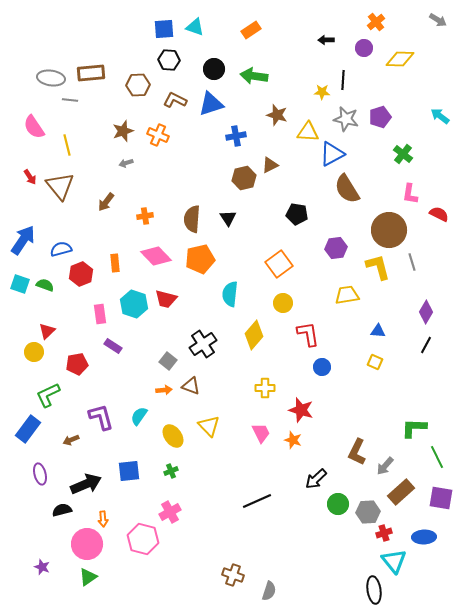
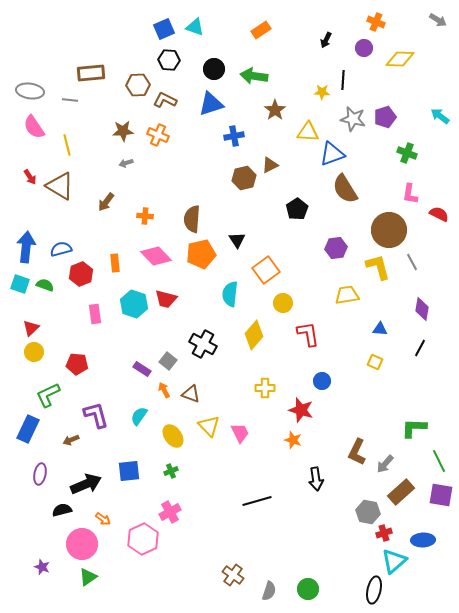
orange cross at (376, 22): rotated 30 degrees counterclockwise
blue square at (164, 29): rotated 20 degrees counterclockwise
orange rectangle at (251, 30): moved 10 px right
black arrow at (326, 40): rotated 63 degrees counterclockwise
gray ellipse at (51, 78): moved 21 px left, 13 px down
brown L-shape at (175, 100): moved 10 px left
brown star at (277, 115): moved 2 px left, 5 px up; rotated 20 degrees clockwise
purple pentagon at (380, 117): moved 5 px right
gray star at (346, 119): moved 7 px right
brown star at (123, 131): rotated 15 degrees clockwise
blue cross at (236, 136): moved 2 px left
blue triangle at (332, 154): rotated 8 degrees clockwise
green cross at (403, 154): moved 4 px right, 1 px up; rotated 18 degrees counterclockwise
brown triangle at (60, 186): rotated 20 degrees counterclockwise
brown semicircle at (347, 189): moved 2 px left
black pentagon at (297, 214): moved 5 px up; rotated 30 degrees clockwise
orange cross at (145, 216): rotated 14 degrees clockwise
black triangle at (228, 218): moved 9 px right, 22 px down
blue arrow at (23, 240): moved 3 px right, 7 px down; rotated 28 degrees counterclockwise
orange pentagon at (200, 259): moved 1 px right, 5 px up
gray line at (412, 262): rotated 12 degrees counterclockwise
orange square at (279, 264): moved 13 px left, 6 px down
purple diamond at (426, 312): moved 4 px left, 3 px up; rotated 20 degrees counterclockwise
pink rectangle at (100, 314): moved 5 px left
red triangle at (47, 331): moved 16 px left, 3 px up
blue triangle at (378, 331): moved 2 px right, 2 px up
black cross at (203, 344): rotated 28 degrees counterclockwise
black line at (426, 345): moved 6 px left, 3 px down
purple rectangle at (113, 346): moved 29 px right, 23 px down
red pentagon at (77, 364): rotated 15 degrees clockwise
blue circle at (322, 367): moved 14 px down
brown triangle at (191, 386): moved 8 px down
orange arrow at (164, 390): rotated 112 degrees counterclockwise
purple L-shape at (101, 417): moved 5 px left, 2 px up
blue rectangle at (28, 429): rotated 12 degrees counterclockwise
pink trapezoid at (261, 433): moved 21 px left
green line at (437, 457): moved 2 px right, 4 px down
gray arrow at (385, 466): moved 2 px up
purple ellipse at (40, 474): rotated 25 degrees clockwise
black arrow at (316, 479): rotated 55 degrees counterclockwise
purple square at (441, 498): moved 3 px up
black line at (257, 501): rotated 8 degrees clockwise
green circle at (338, 504): moved 30 px left, 85 px down
gray hexagon at (368, 512): rotated 15 degrees clockwise
orange arrow at (103, 519): rotated 49 degrees counterclockwise
blue ellipse at (424, 537): moved 1 px left, 3 px down
pink hexagon at (143, 539): rotated 20 degrees clockwise
pink circle at (87, 544): moved 5 px left
cyan triangle at (394, 561): rotated 28 degrees clockwise
brown cross at (233, 575): rotated 15 degrees clockwise
black ellipse at (374, 590): rotated 20 degrees clockwise
